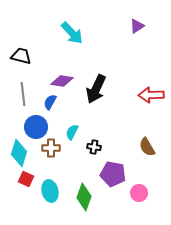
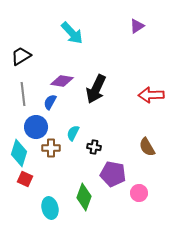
black trapezoid: rotated 45 degrees counterclockwise
cyan semicircle: moved 1 px right, 1 px down
red square: moved 1 px left
cyan ellipse: moved 17 px down
